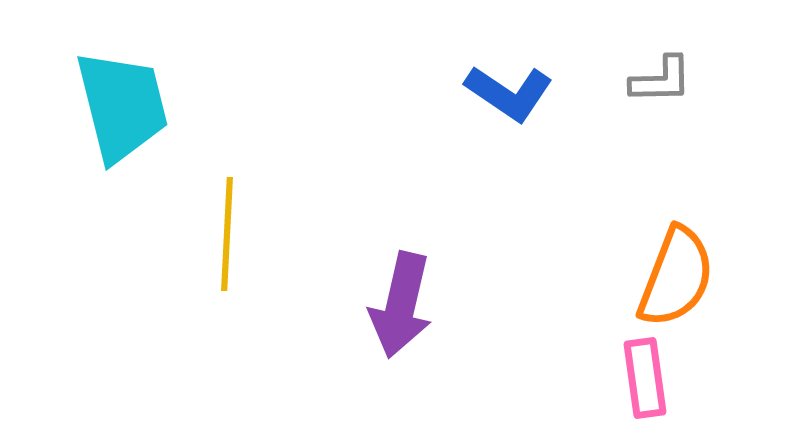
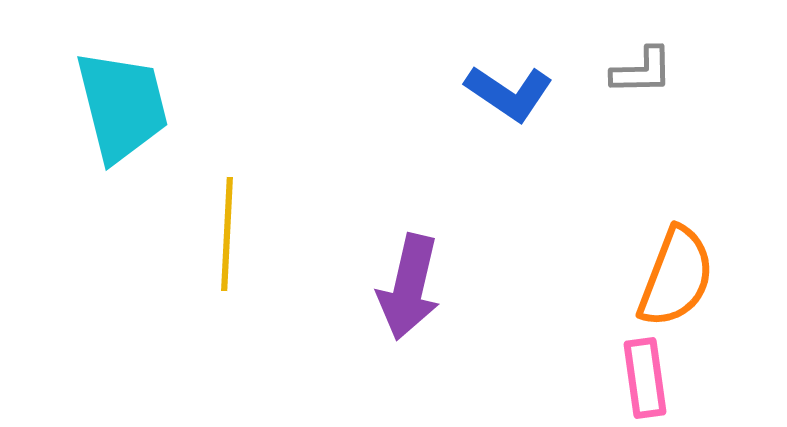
gray L-shape: moved 19 px left, 9 px up
purple arrow: moved 8 px right, 18 px up
